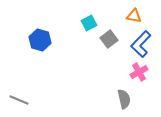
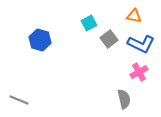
blue L-shape: rotated 108 degrees counterclockwise
